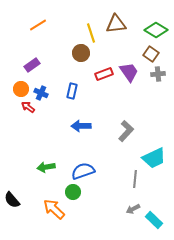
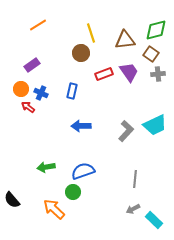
brown triangle: moved 9 px right, 16 px down
green diamond: rotated 45 degrees counterclockwise
cyan trapezoid: moved 1 px right, 33 px up
